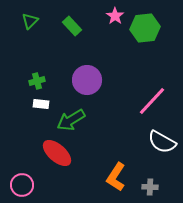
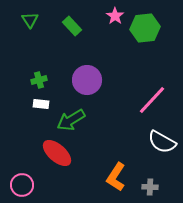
green triangle: moved 1 px up; rotated 18 degrees counterclockwise
green cross: moved 2 px right, 1 px up
pink line: moved 1 px up
